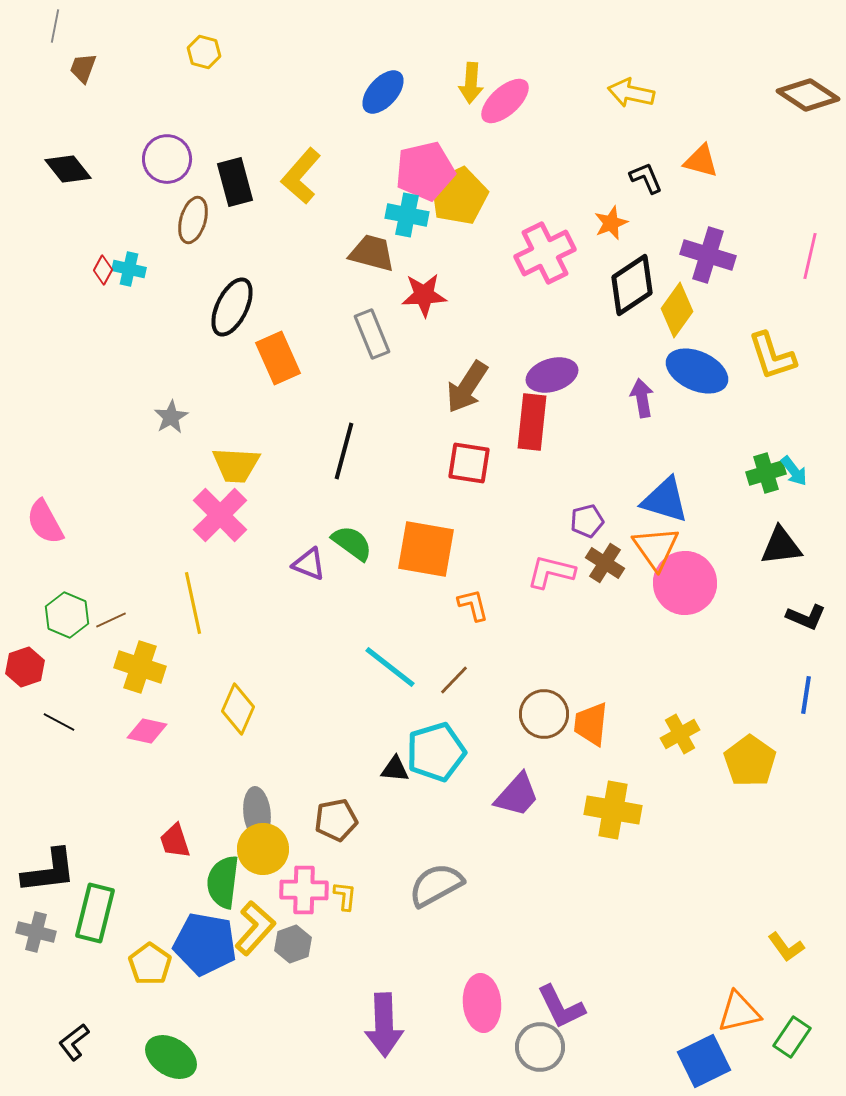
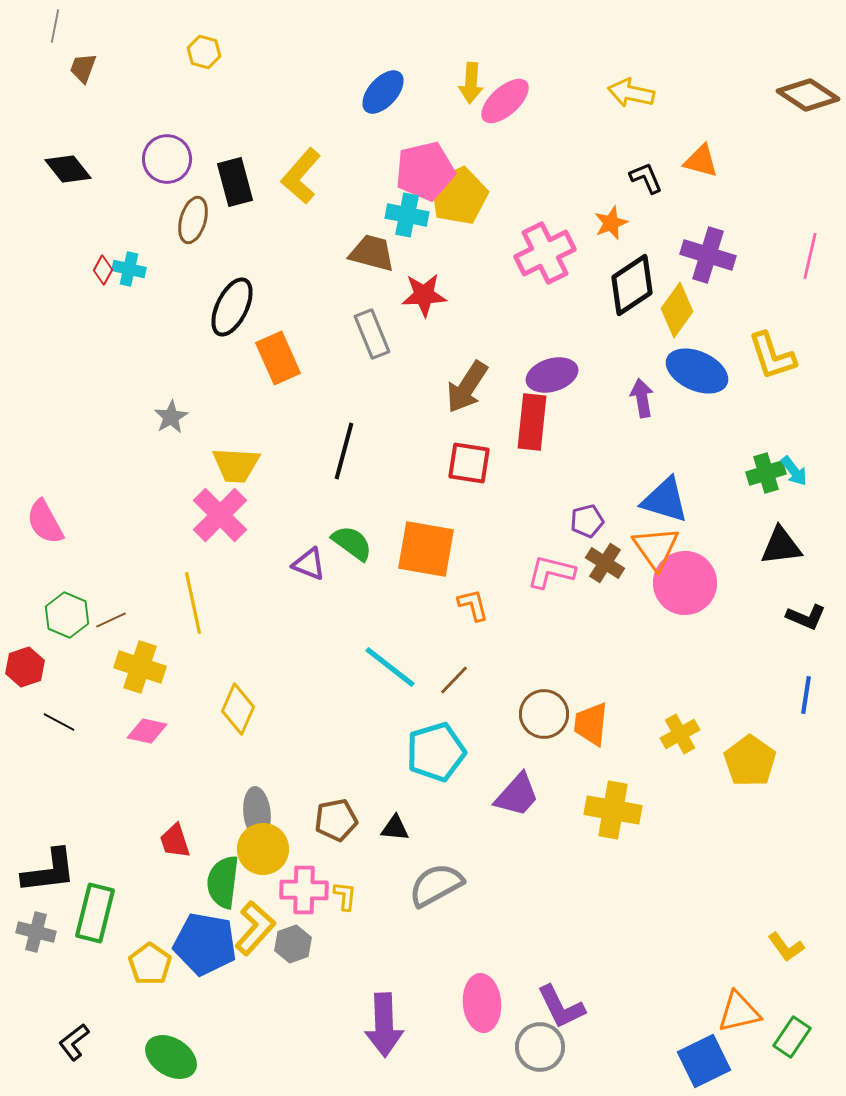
black triangle at (395, 769): moved 59 px down
